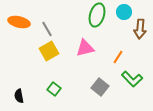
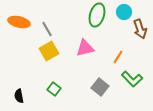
brown arrow: rotated 24 degrees counterclockwise
